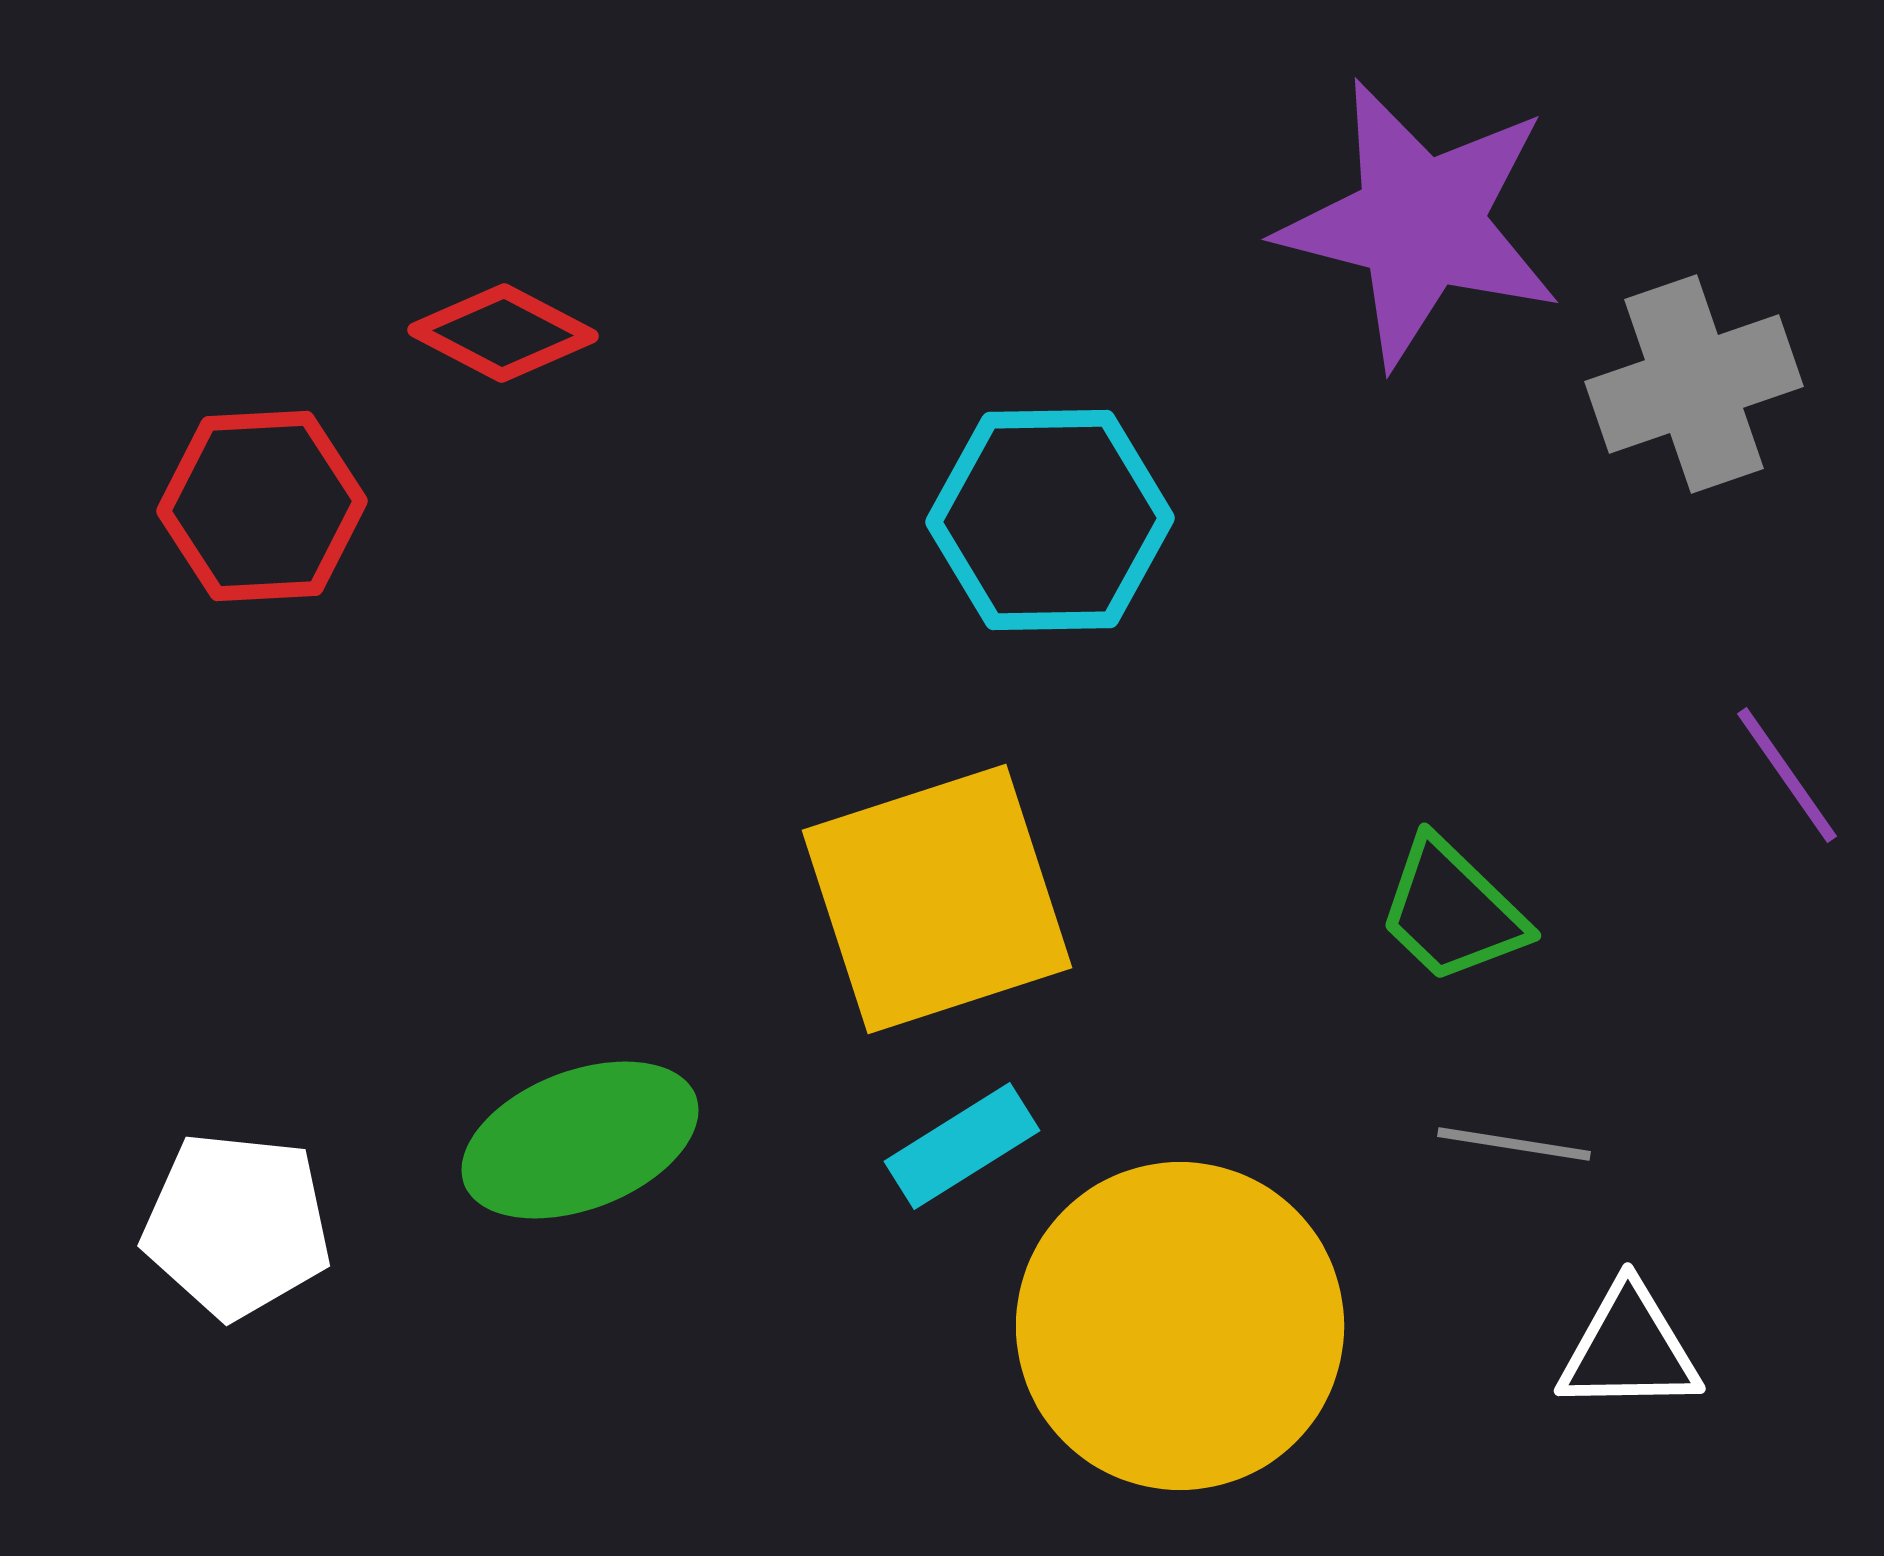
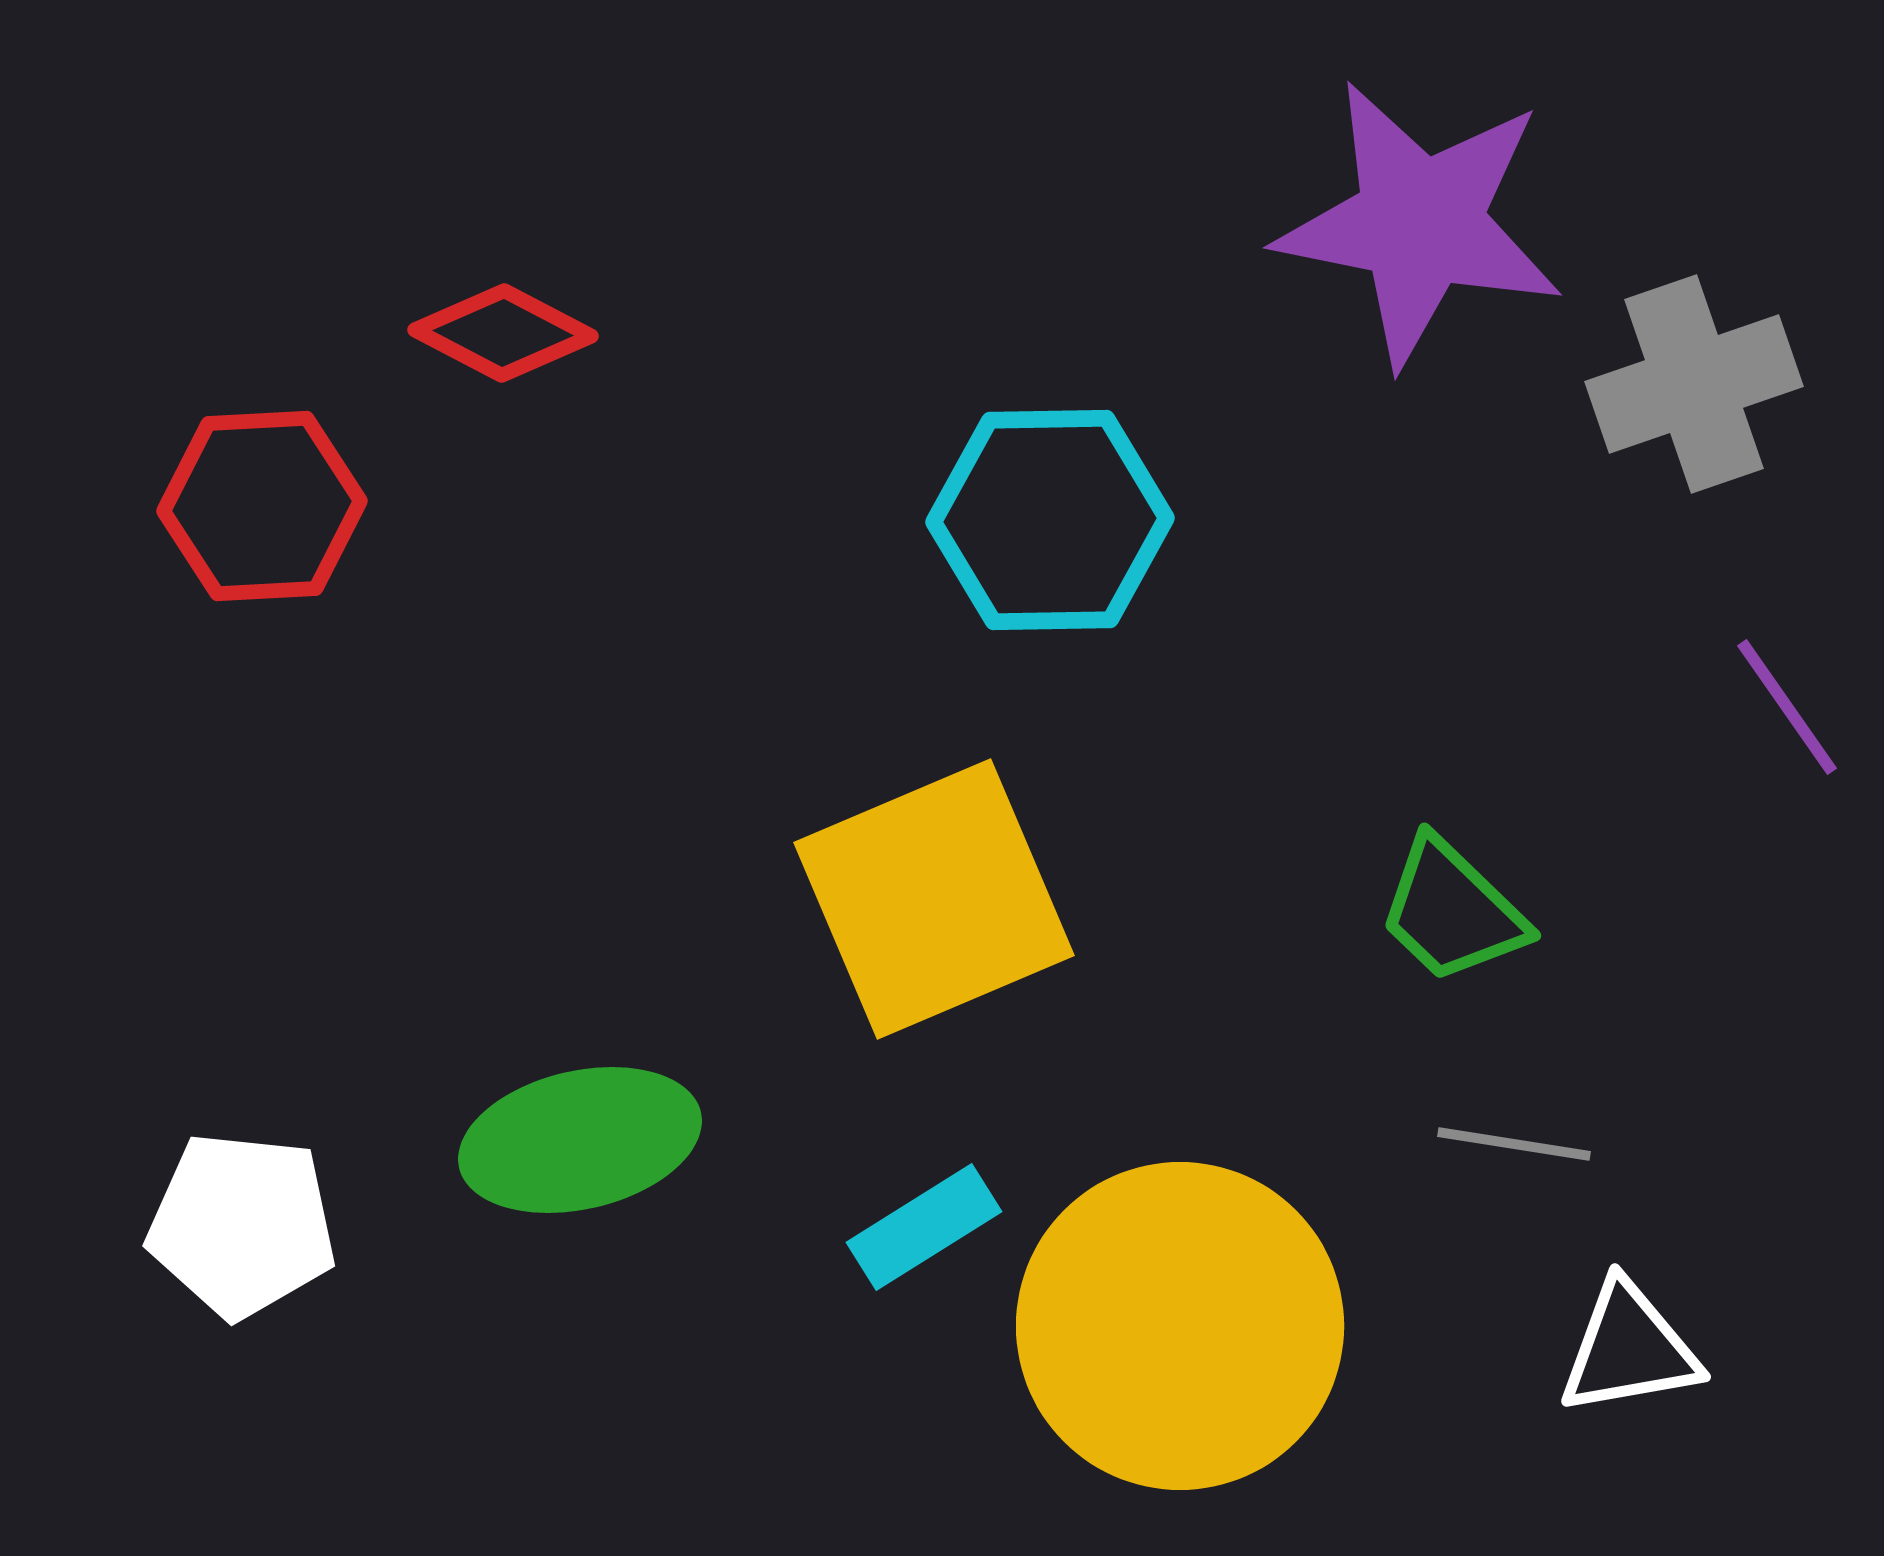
purple star: rotated 3 degrees counterclockwise
purple line: moved 68 px up
yellow square: moved 3 px left; rotated 5 degrees counterclockwise
green ellipse: rotated 8 degrees clockwise
cyan rectangle: moved 38 px left, 81 px down
white pentagon: moved 5 px right
white triangle: rotated 9 degrees counterclockwise
